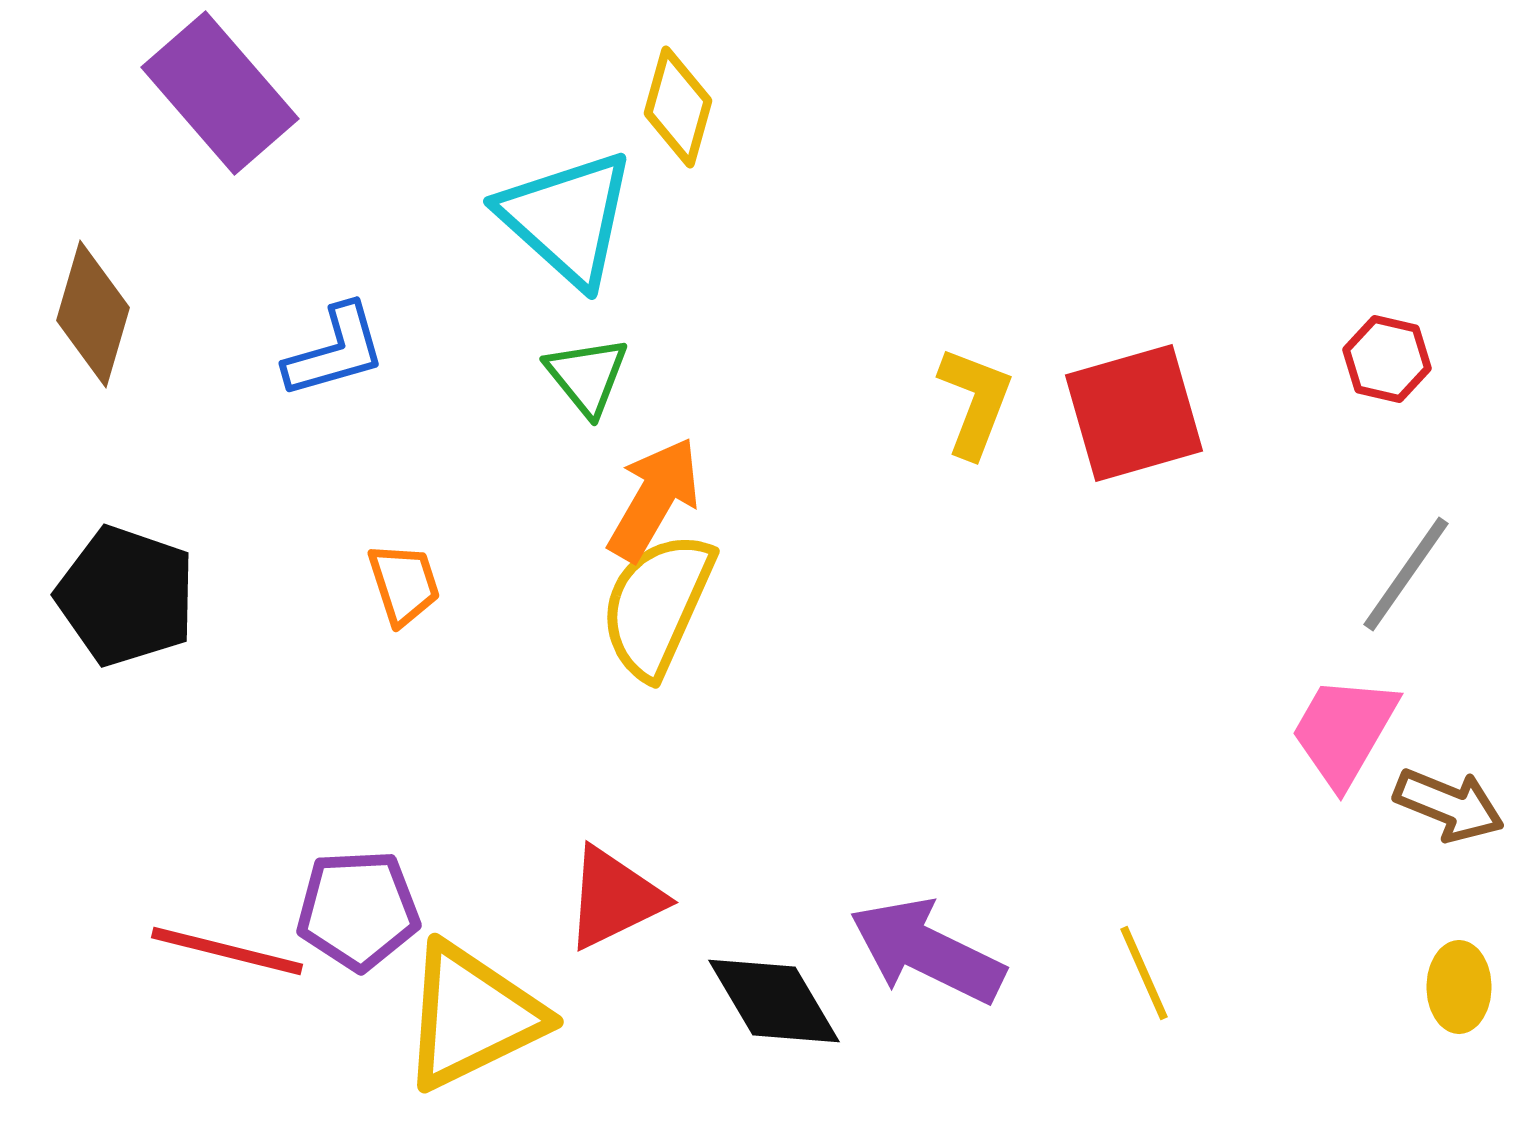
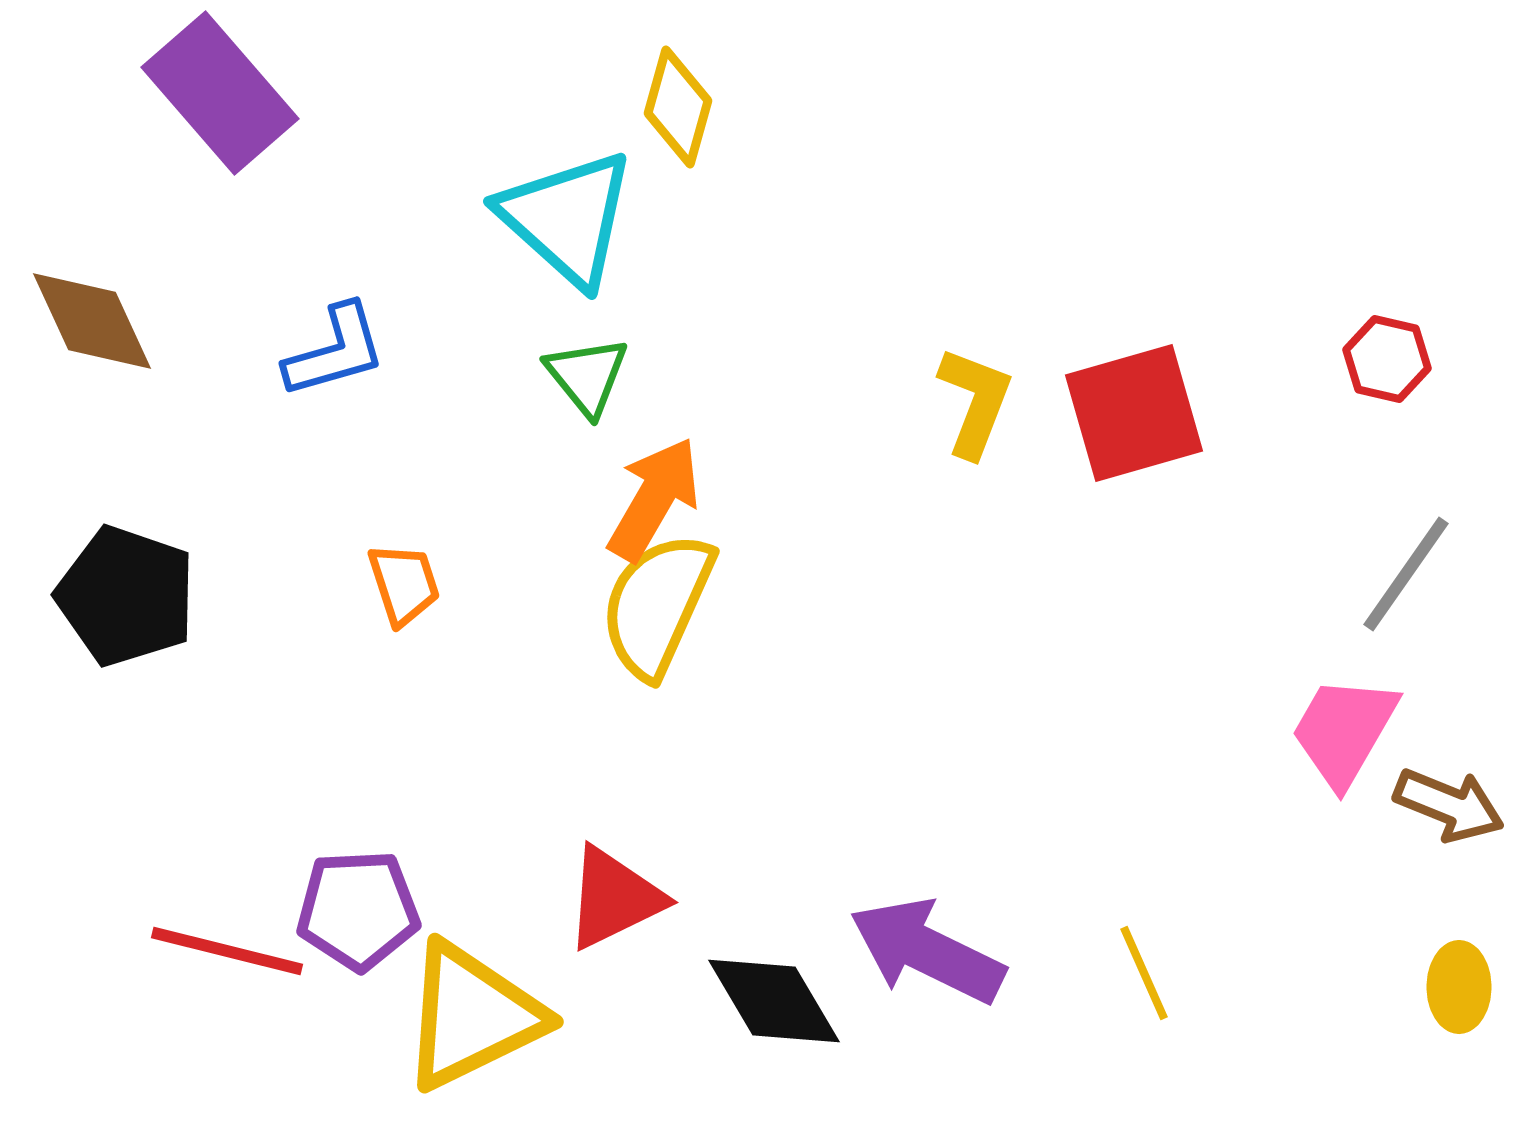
brown diamond: moved 1 px left, 7 px down; rotated 41 degrees counterclockwise
